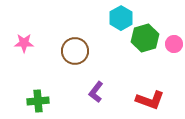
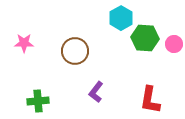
green hexagon: rotated 20 degrees clockwise
red L-shape: rotated 80 degrees clockwise
